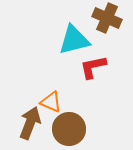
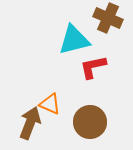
brown cross: moved 1 px right
orange triangle: moved 1 px left, 2 px down
brown circle: moved 21 px right, 7 px up
